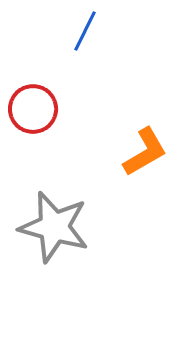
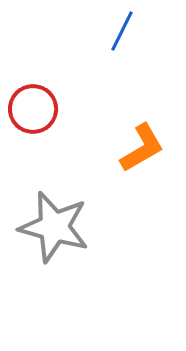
blue line: moved 37 px right
orange L-shape: moved 3 px left, 4 px up
